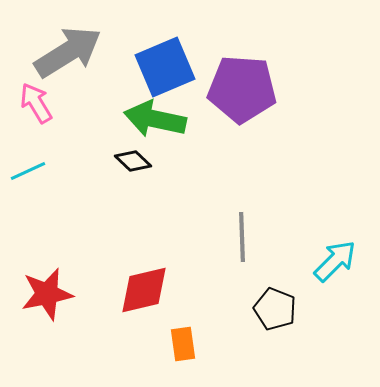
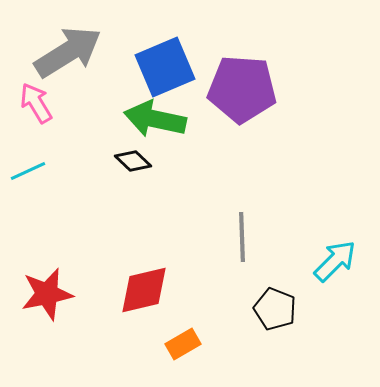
orange rectangle: rotated 68 degrees clockwise
